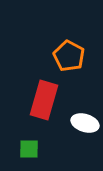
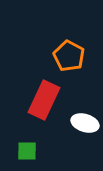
red rectangle: rotated 9 degrees clockwise
green square: moved 2 px left, 2 px down
